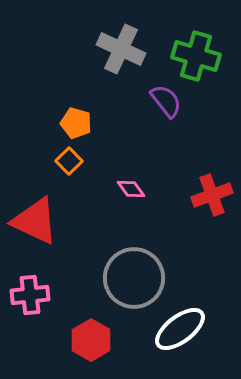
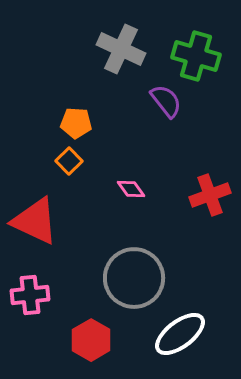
orange pentagon: rotated 12 degrees counterclockwise
red cross: moved 2 px left
white ellipse: moved 5 px down
